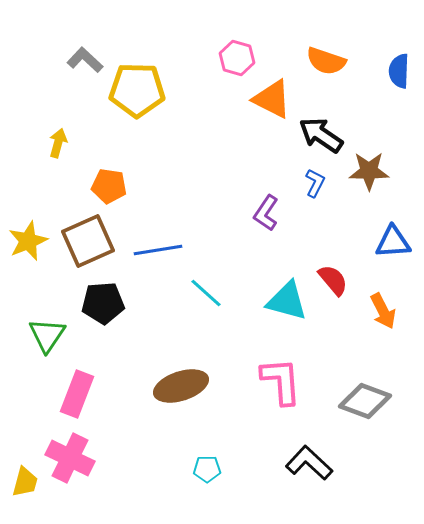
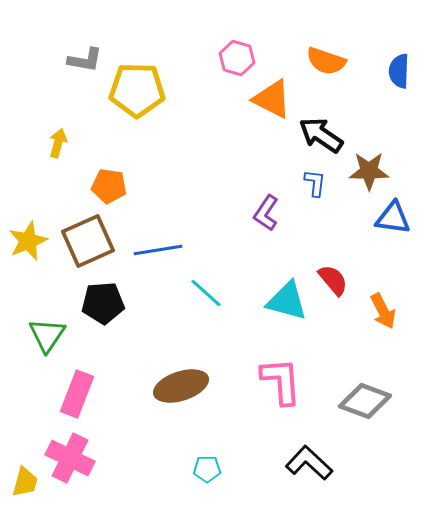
gray L-shape: rotated 147 degrees clockwise
blue L-shape: rotated 20 degrees counterclockwise
blue triangle: moved 24 px up; rotated 12 degrees clockwise
